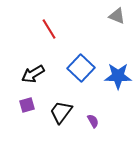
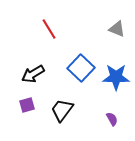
gray triangle: moved 13 px down
blue star: moved 2 px left, 1 px down
black trapezoid: moved 1 px right, 2 px up
purple semicircle: moved 19 px right, 2 px up
